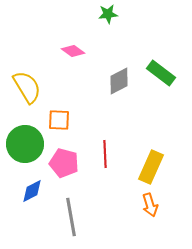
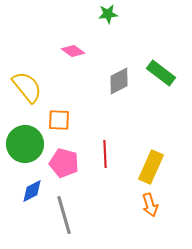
yellow semicircle: rotated 8 degrees counterclockwise
gray line: moved 7 px left, 2 px up; rotated 6 degrees counterclockwise
